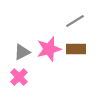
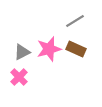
brown rectangle: rotated 24 degrees clockwise
